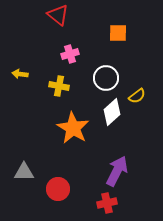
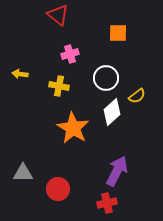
gray triangle: moved 1 px left, 1 px down
